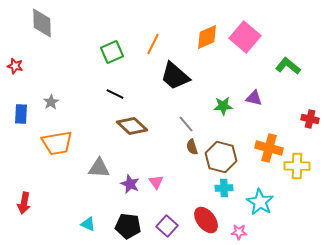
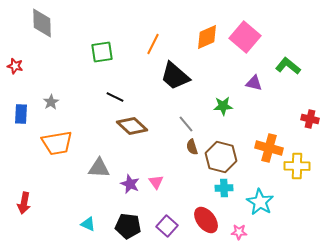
green square: moved 10 px left; rotated 15 degrees clockwise
black line: moved 3 px down
purple triangle: moved 15 px up
